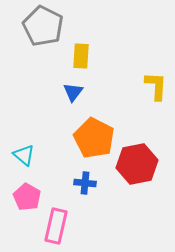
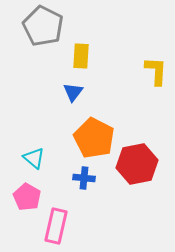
yellow L-shape: moved 15 px up
cyan triangle: moved 10 px right, 3 px down
blue cross: moved 1 px left, 5 px up
